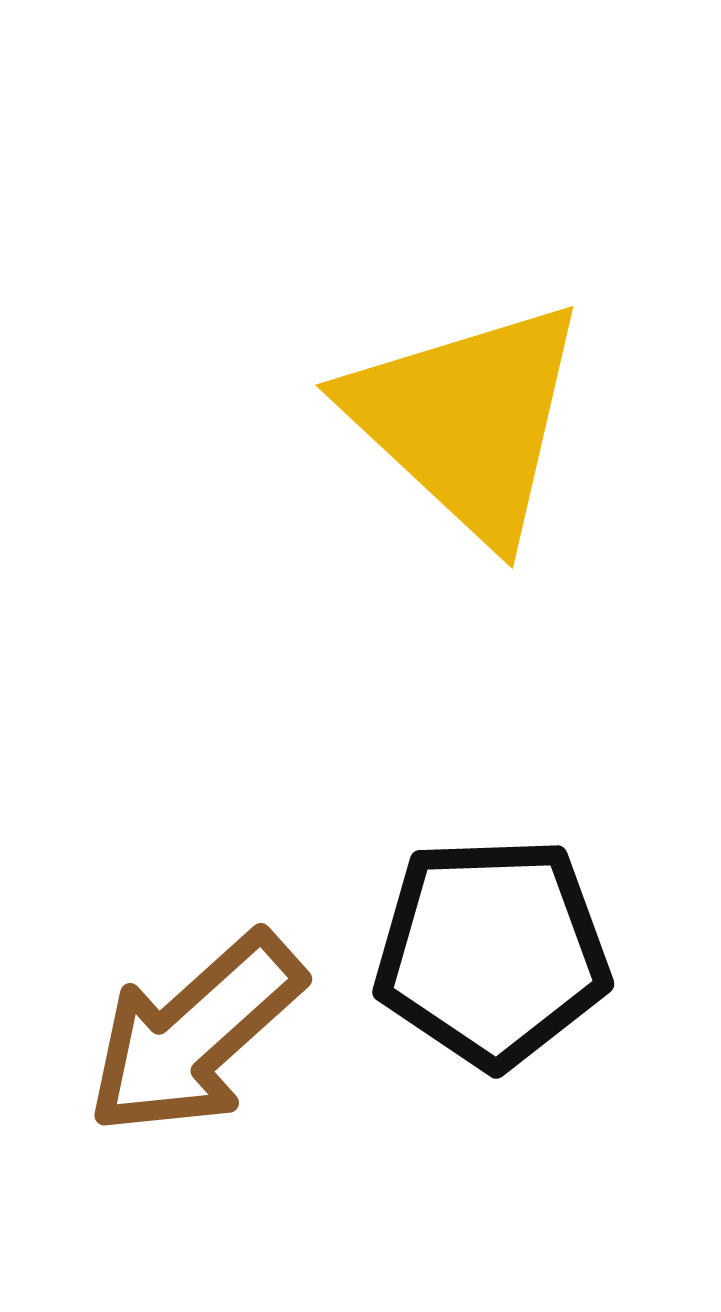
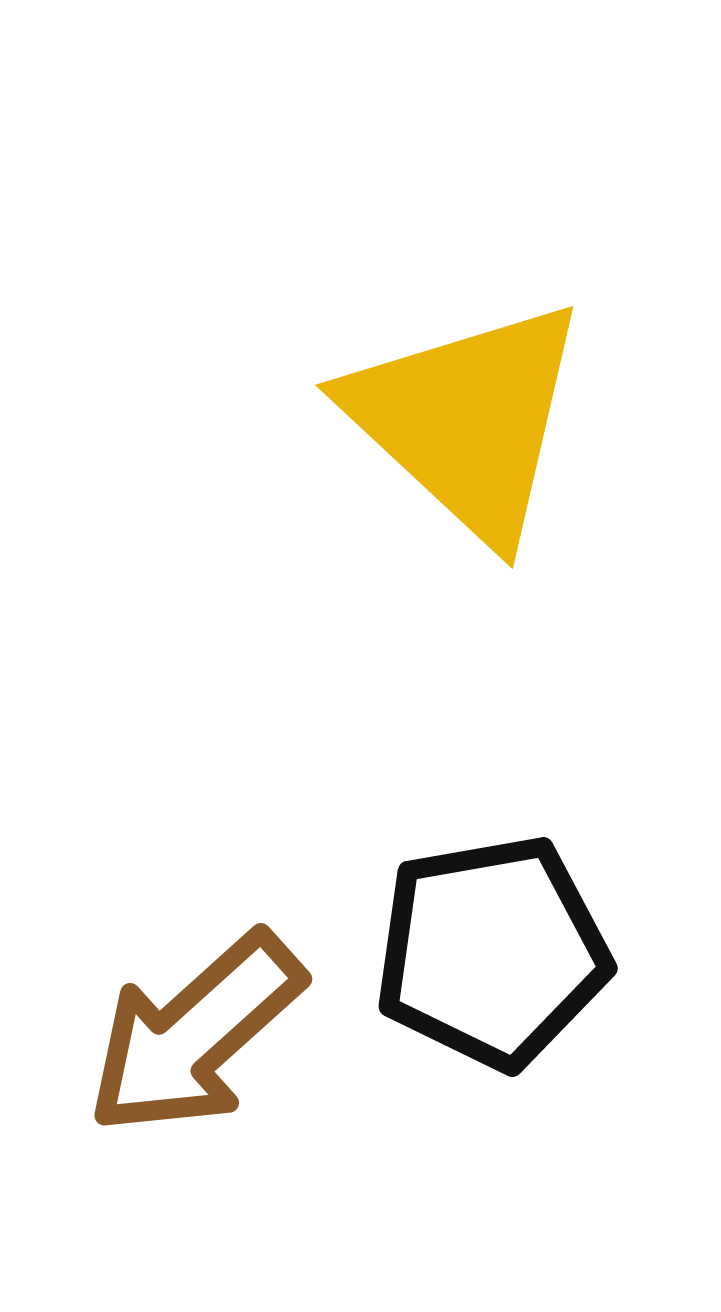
black pentagon: rotated 8 degrees counterclockwise
